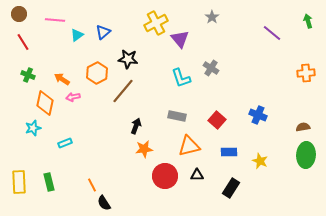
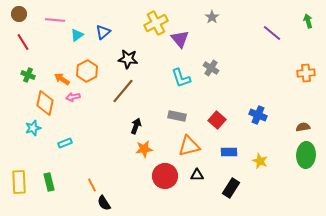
orange hexagon: moved 10 px left, 2 px up
